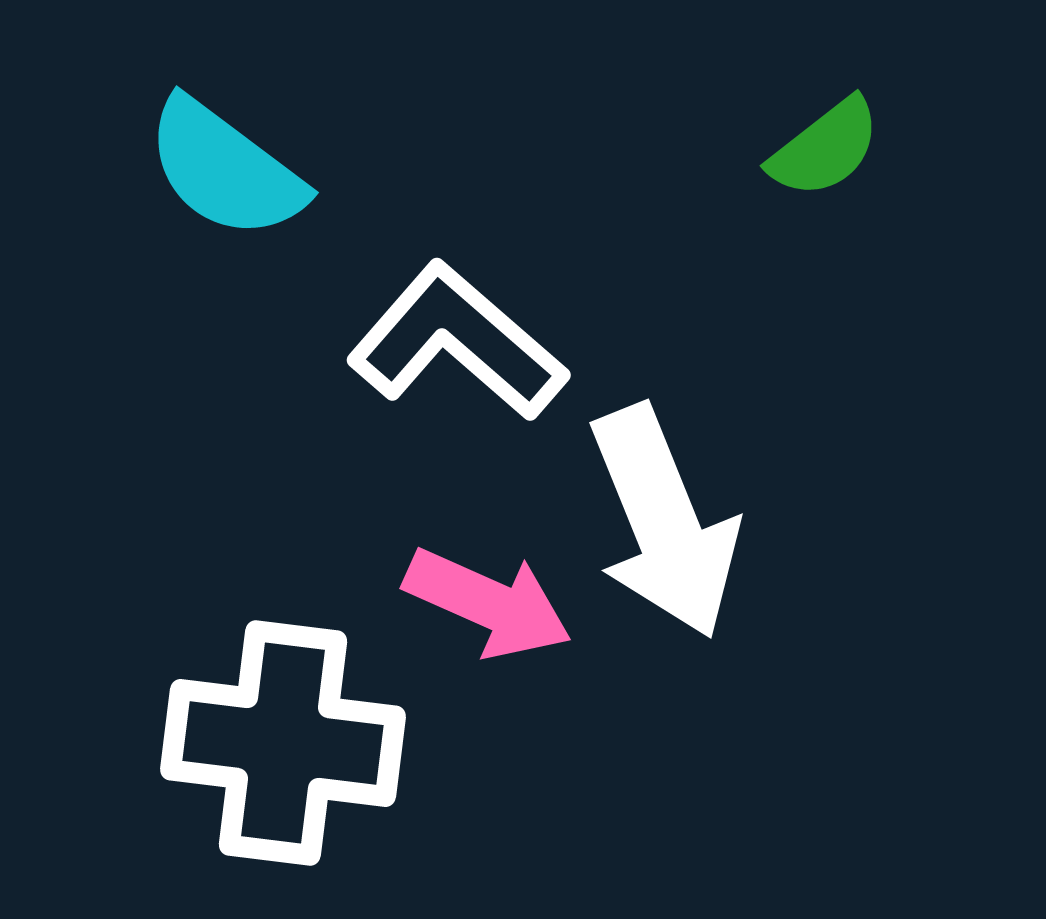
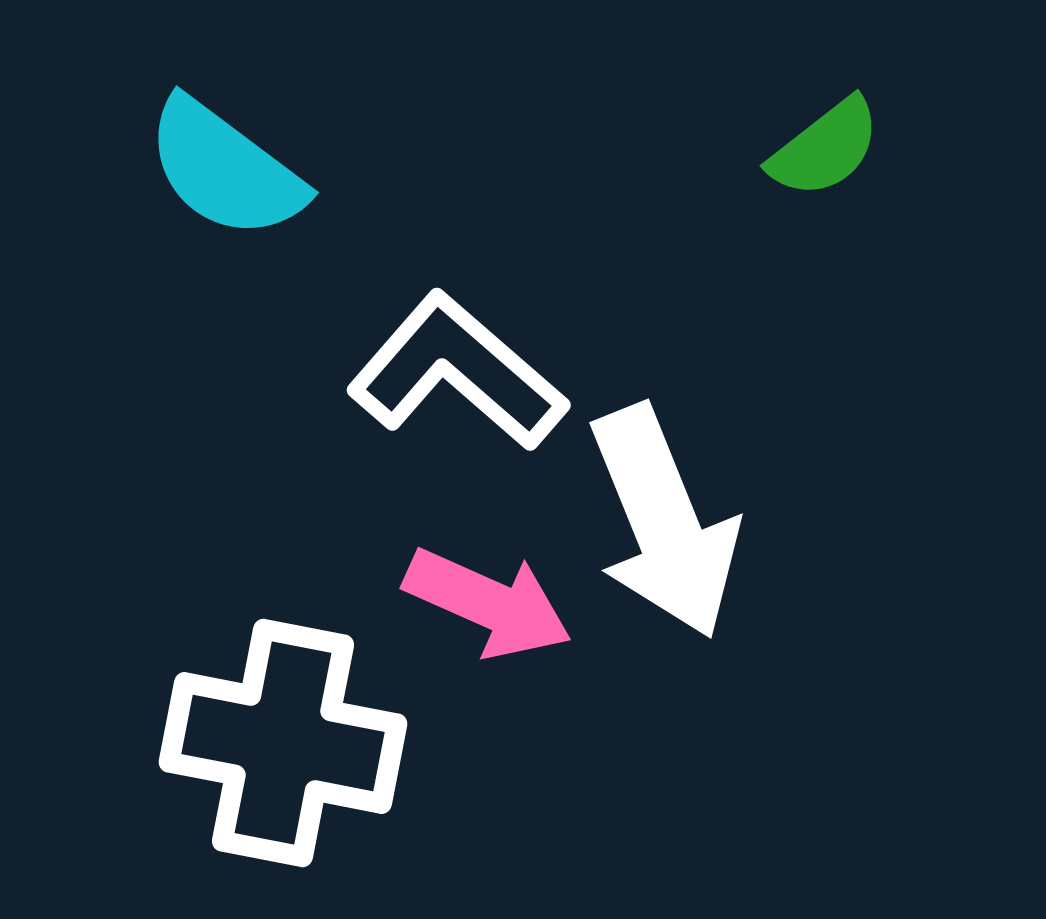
white L-shape: moved 30 px down
white cross: rotated 4 degrees clockwise
